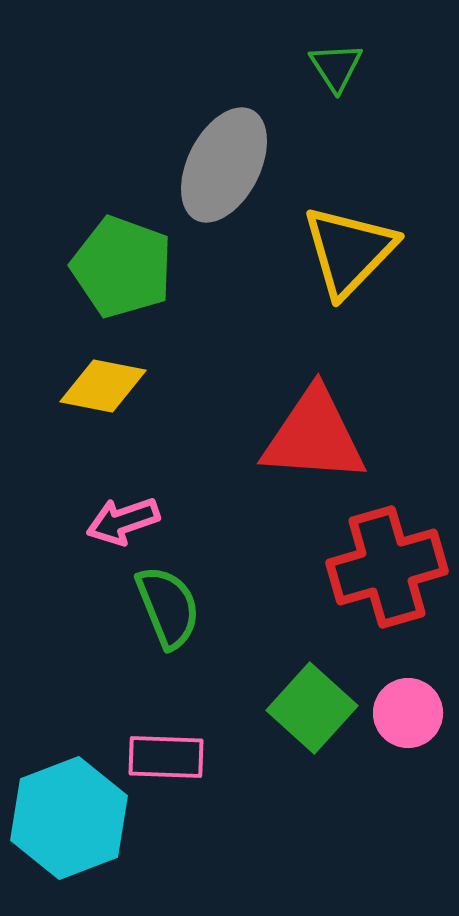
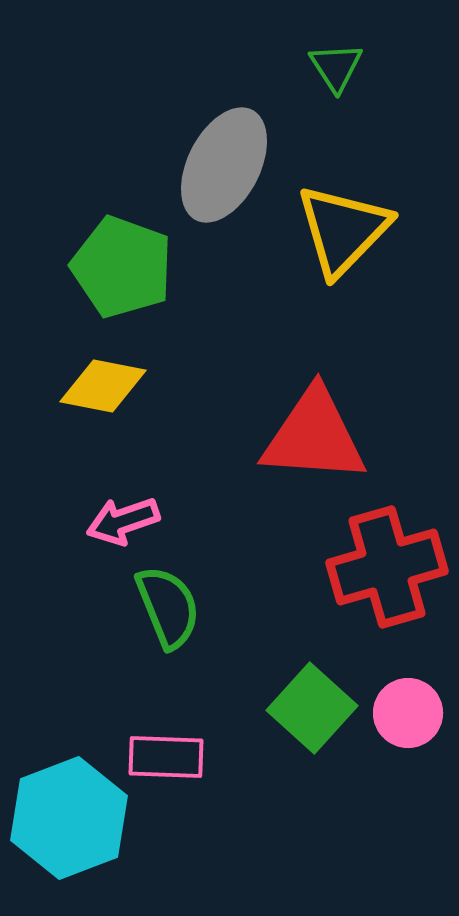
yellow triangle: moved 6 px left, 21 px up
